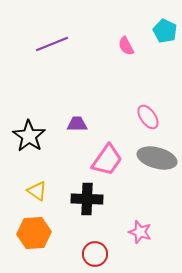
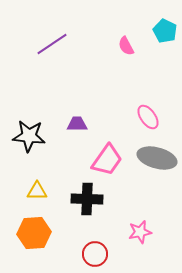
purple line: rotated 12 degrees counterclockwise
black star: rotated 28 degrees counterclockwise
yellow triangle: rotated 35 degrees counterclockwise
pink star: rotated 30 degrees counterclockwise
